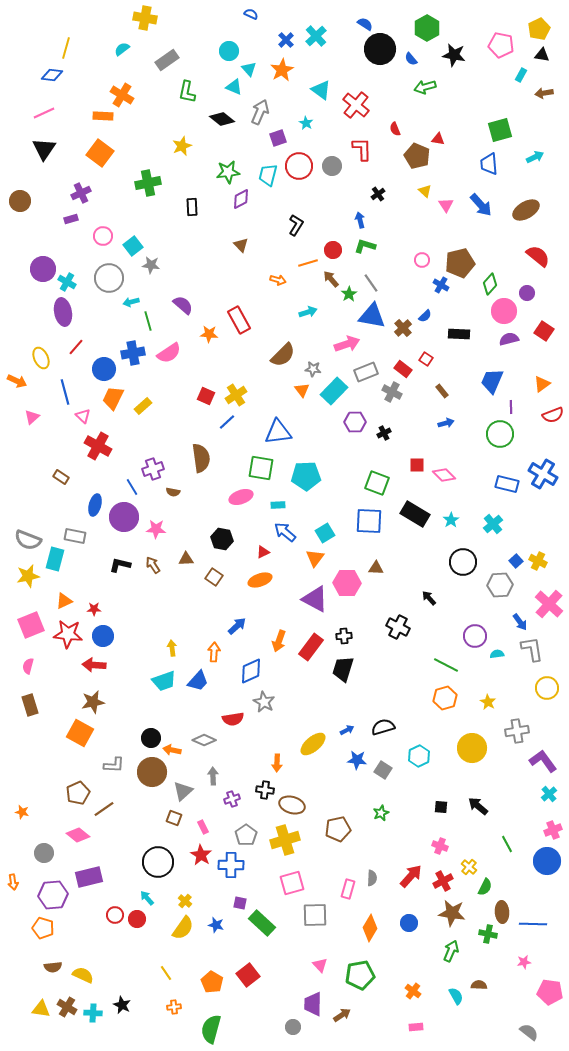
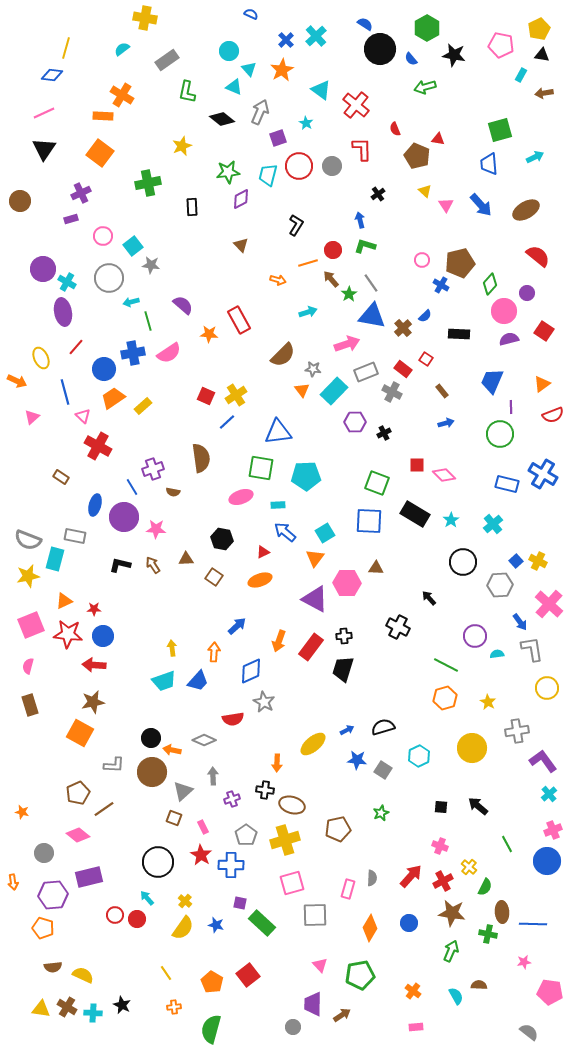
orange trapezoid at (113, 398): rotated 30 degrees clockwise
